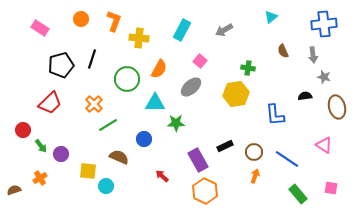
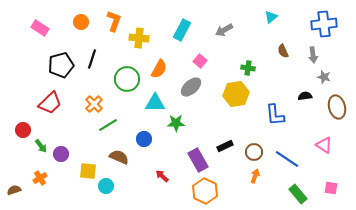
orange circle at (81, 19): moved 3 px down
